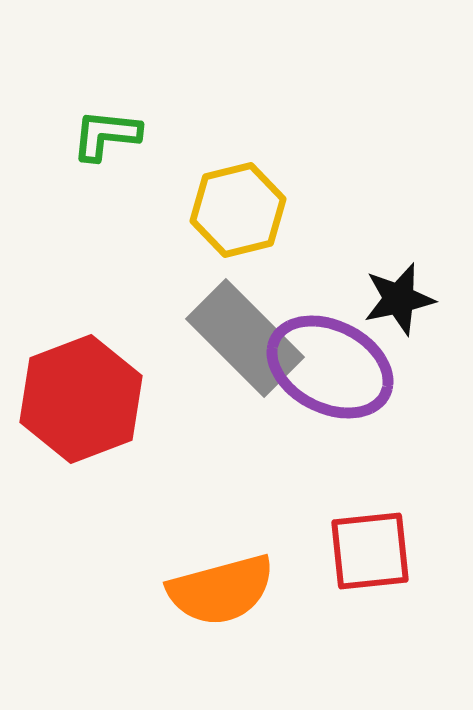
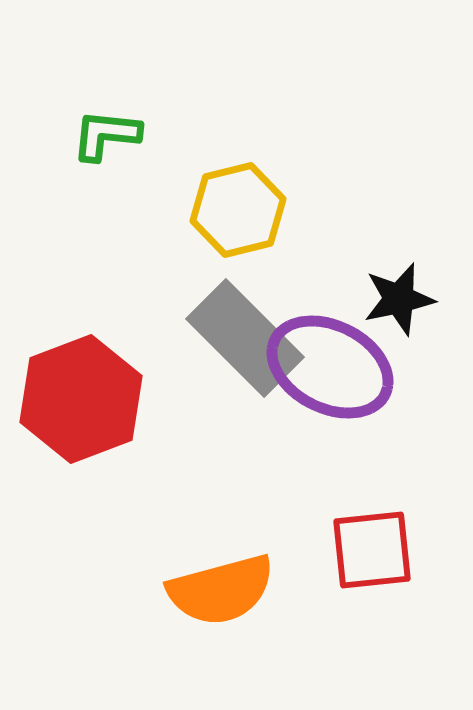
red square: moved 2 px right, 1 px up
